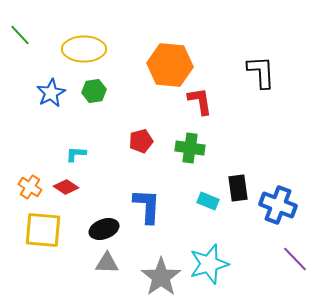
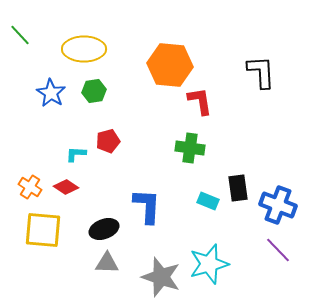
blue star: rotated 12 degrees counterclockwise
red pentagon: moved 33 px left
purple line: moved 17 px left, 9 px up
gray star: rotated 18 degrees counterclockwise
